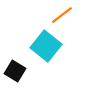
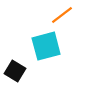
cyan square: rotated 36 degrees clockwise
